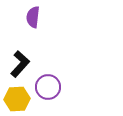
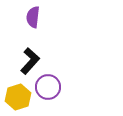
black L-shape: moved 10 px right, 3 px up
yellow hexagon: moved 1 px right, 2 px up; rotated 15 degrees counterclockwise
